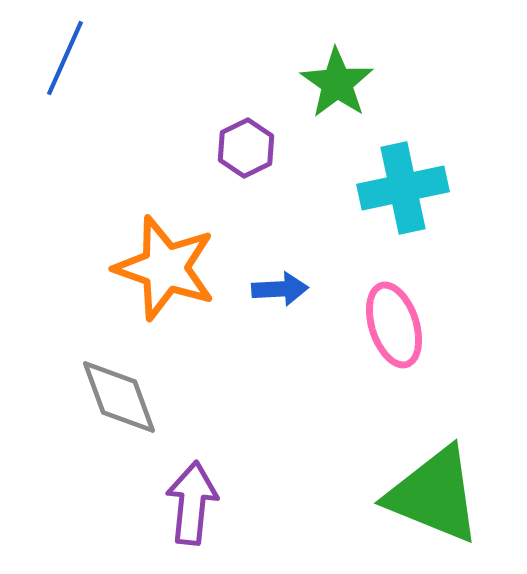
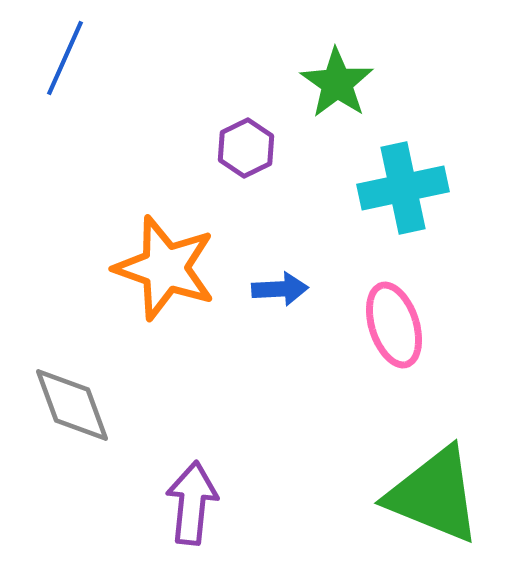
gray diamond: moved 47 px left, 8 px down
